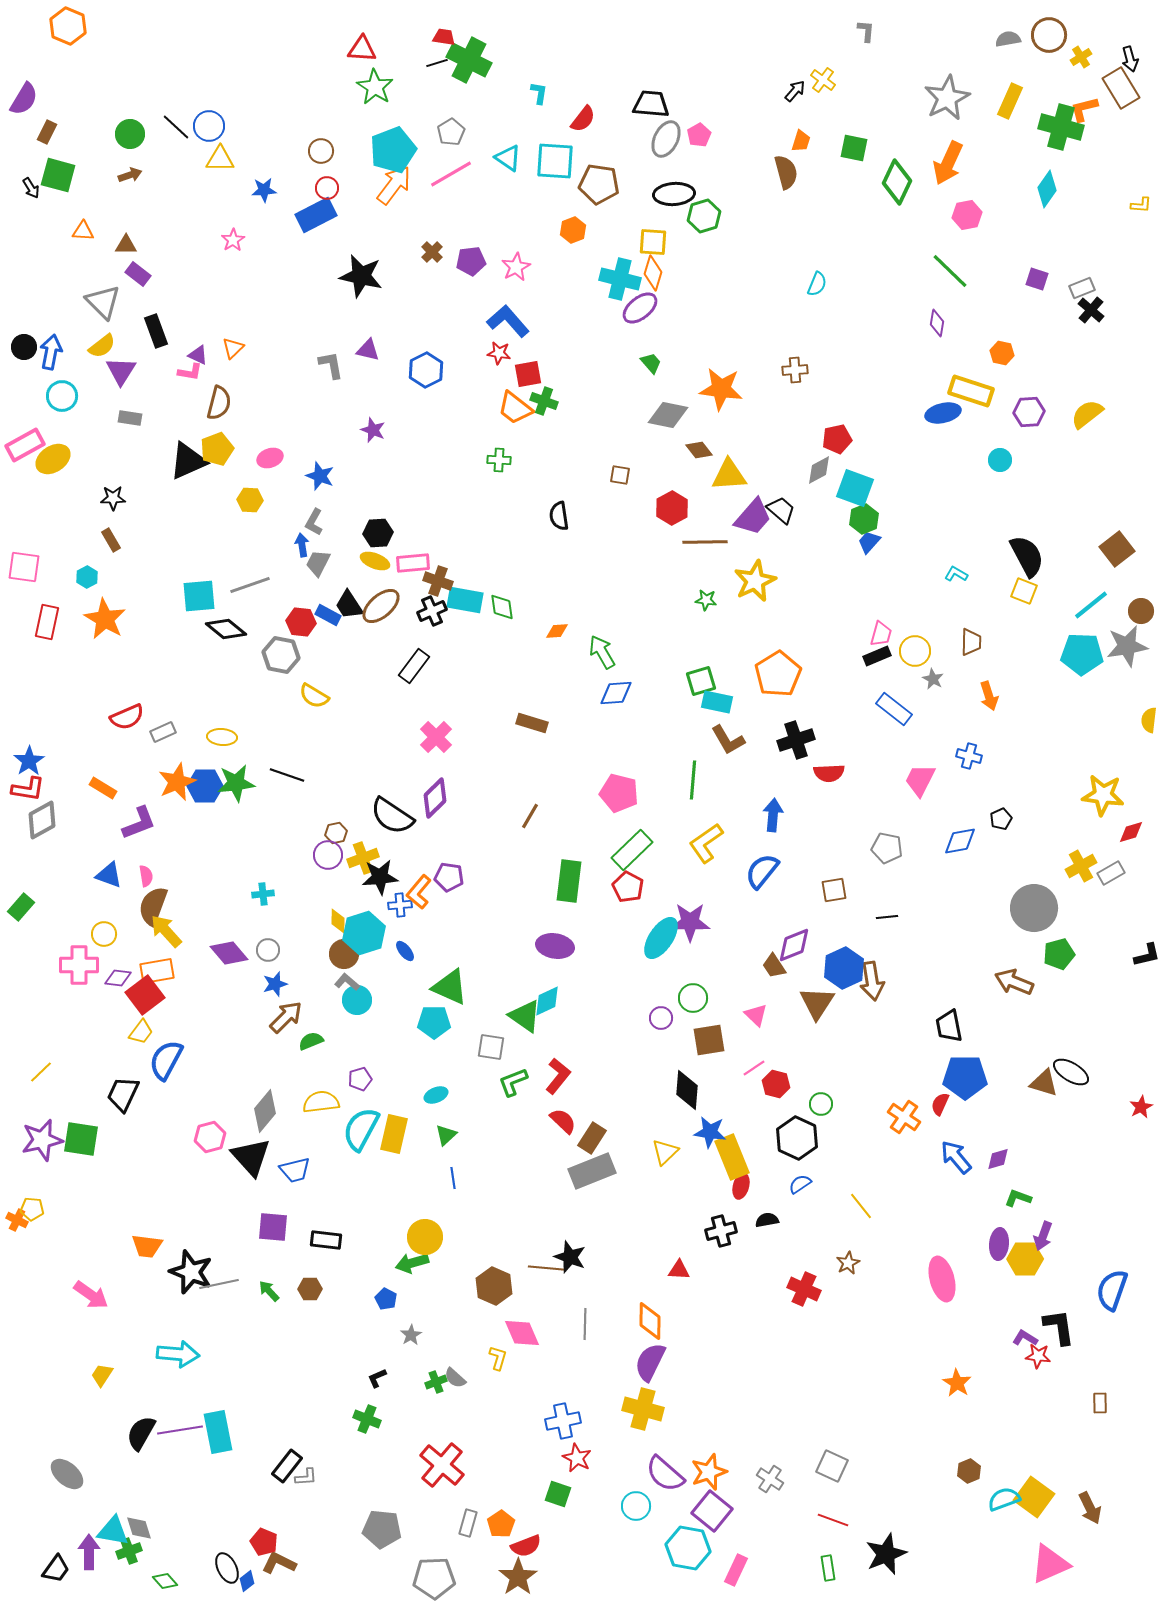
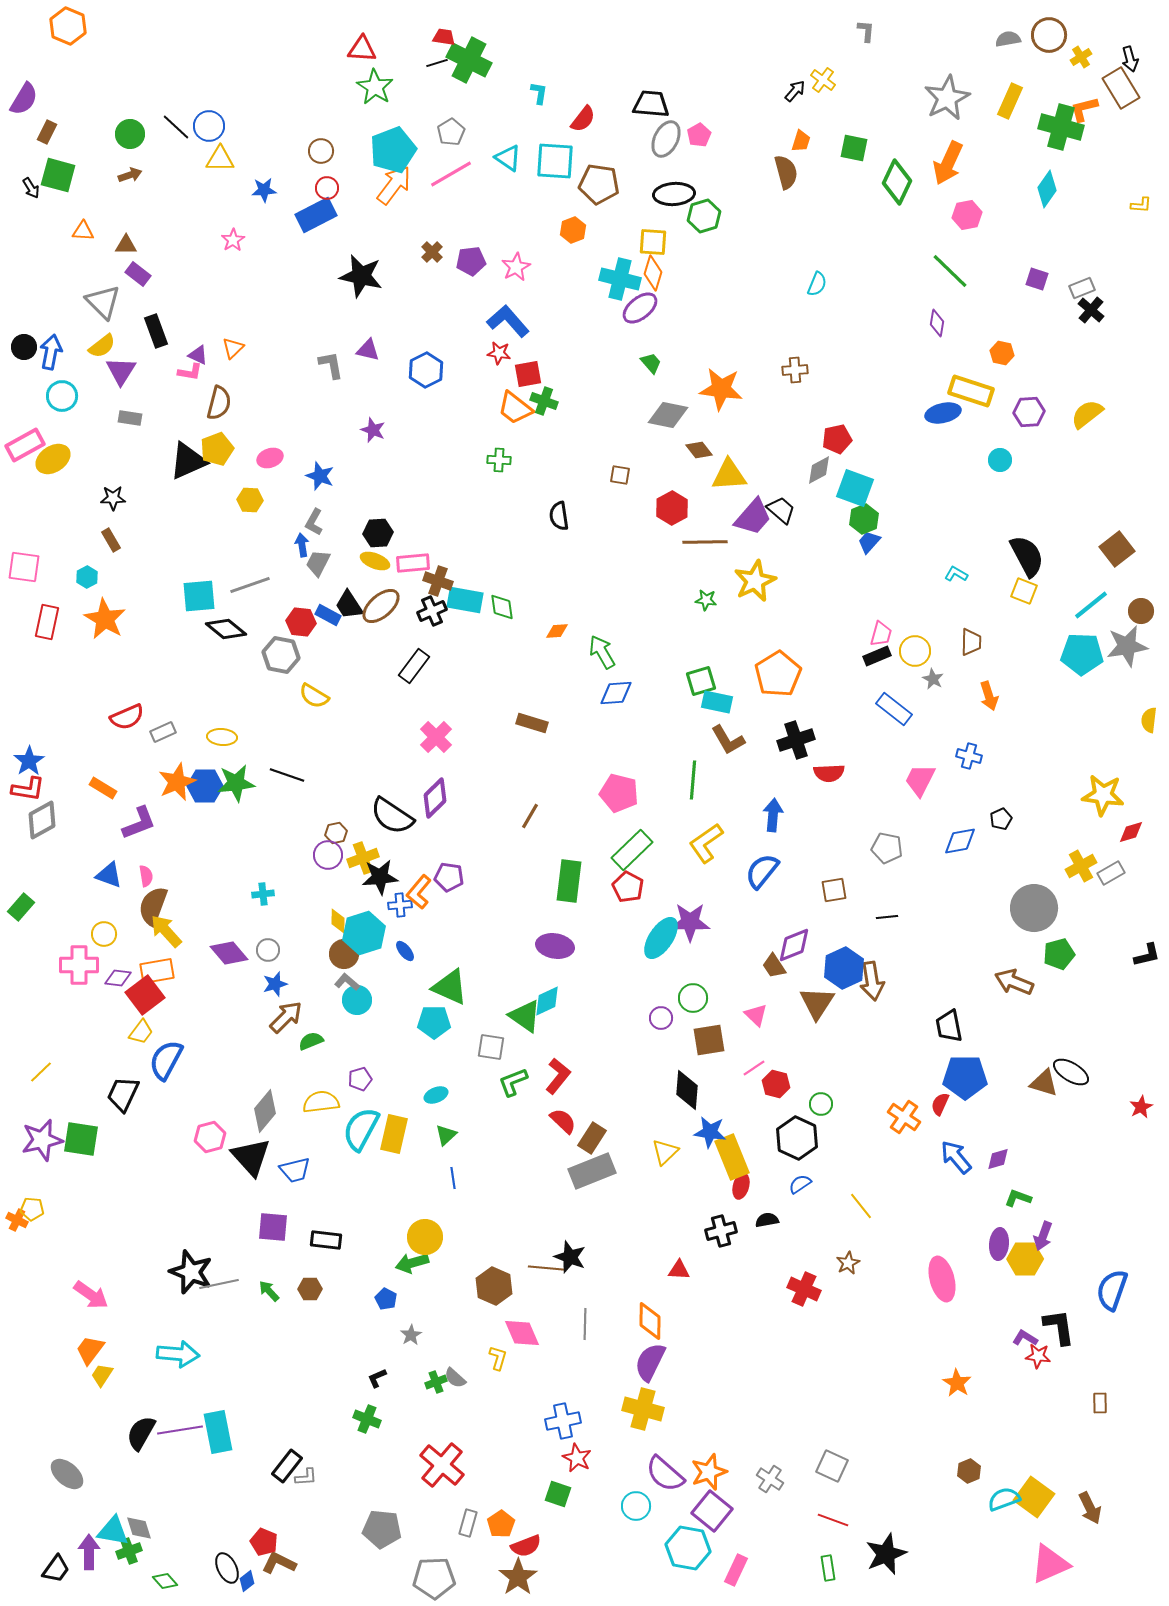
orange trapezoid at (147, 1246): moved 57 px left, 104 px down; rotated 120 degrees clockwise
